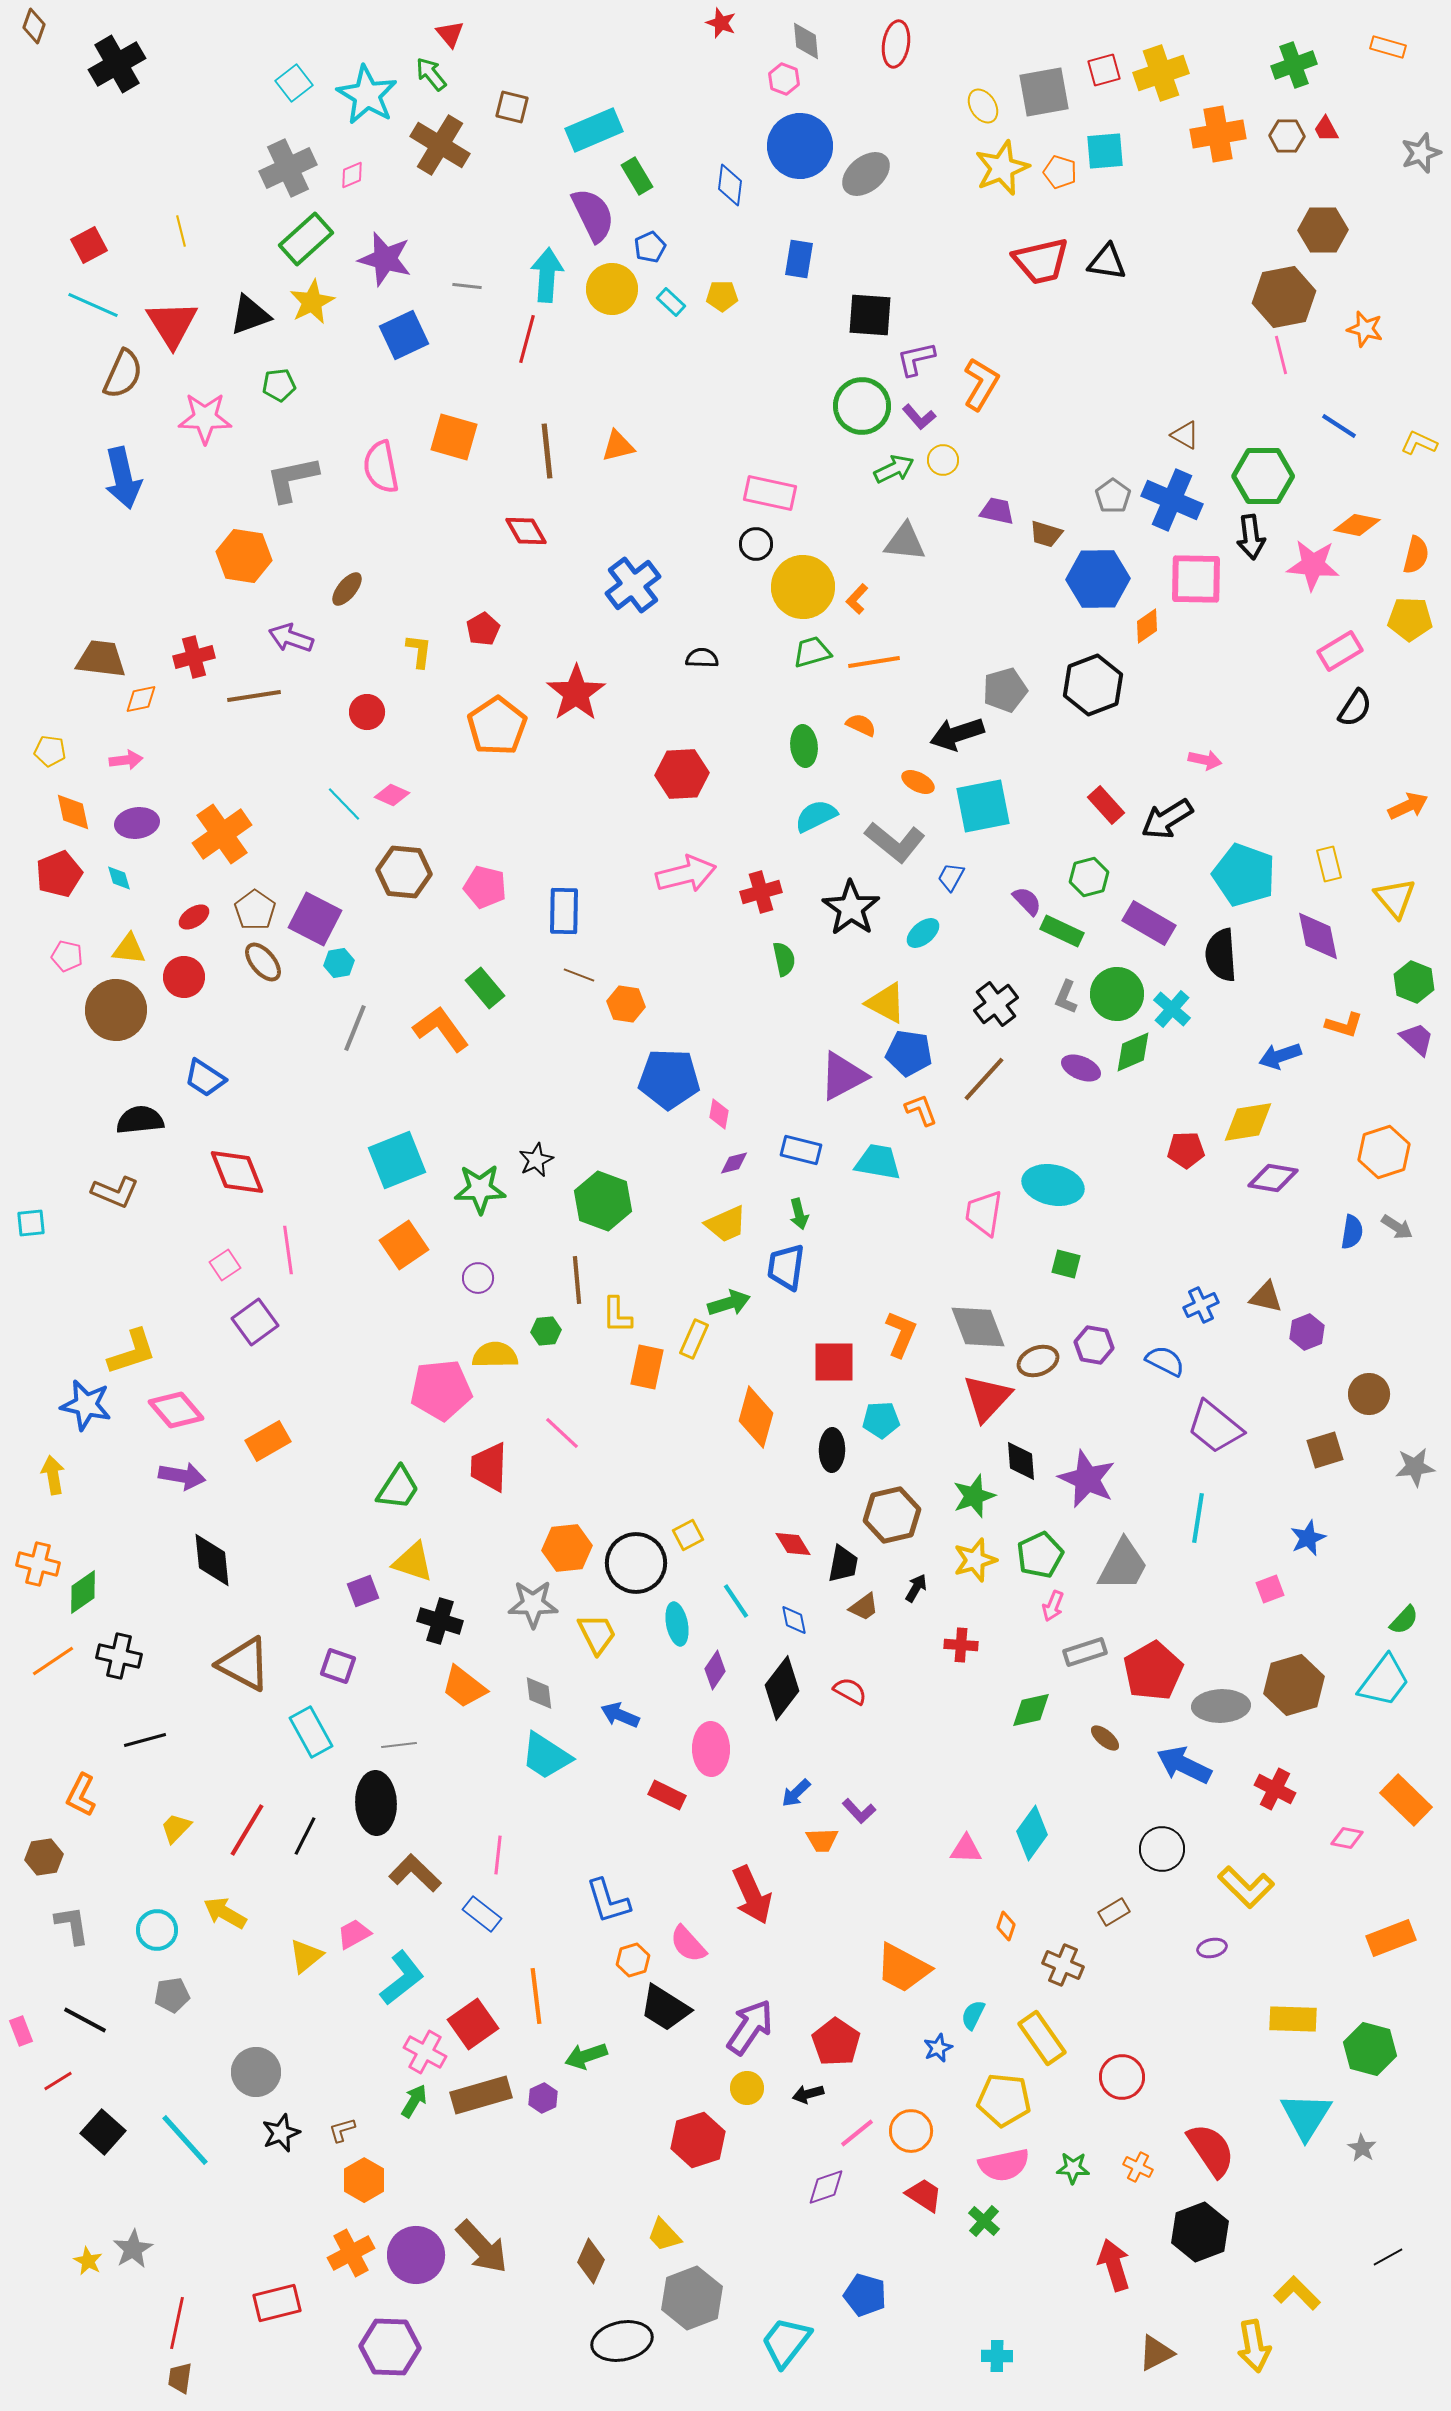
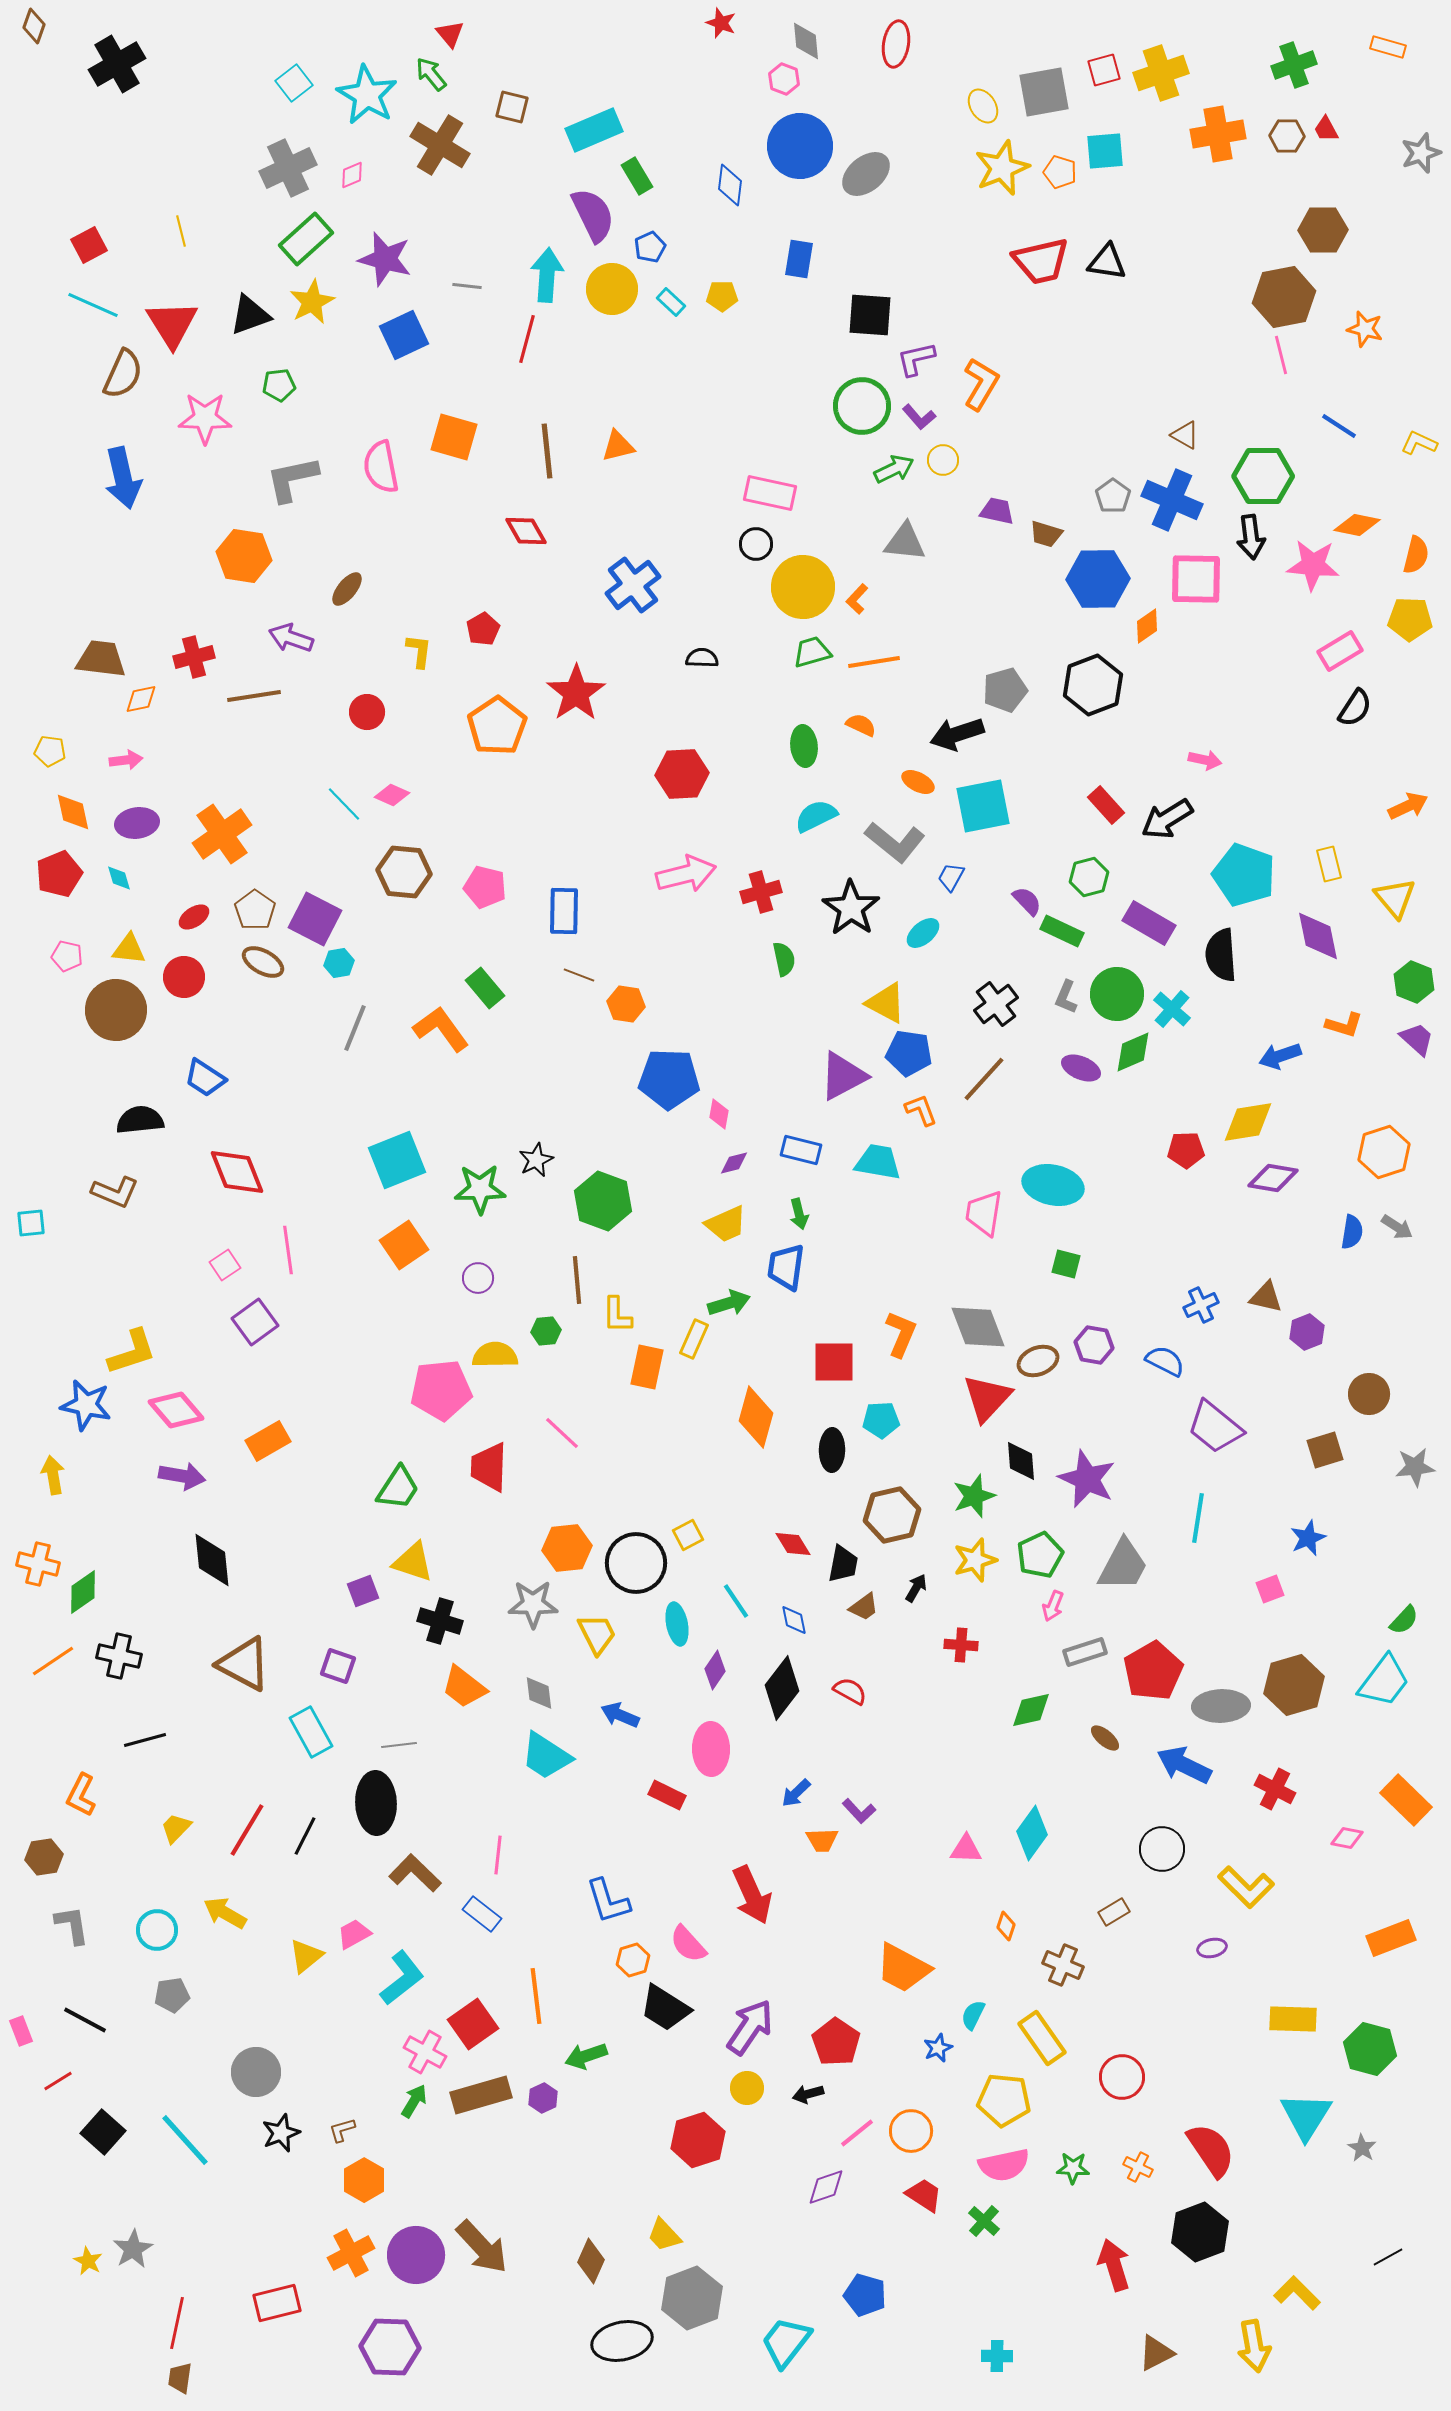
brown ellipse at (263, 962): rotated 21 degrees counterclockwise
